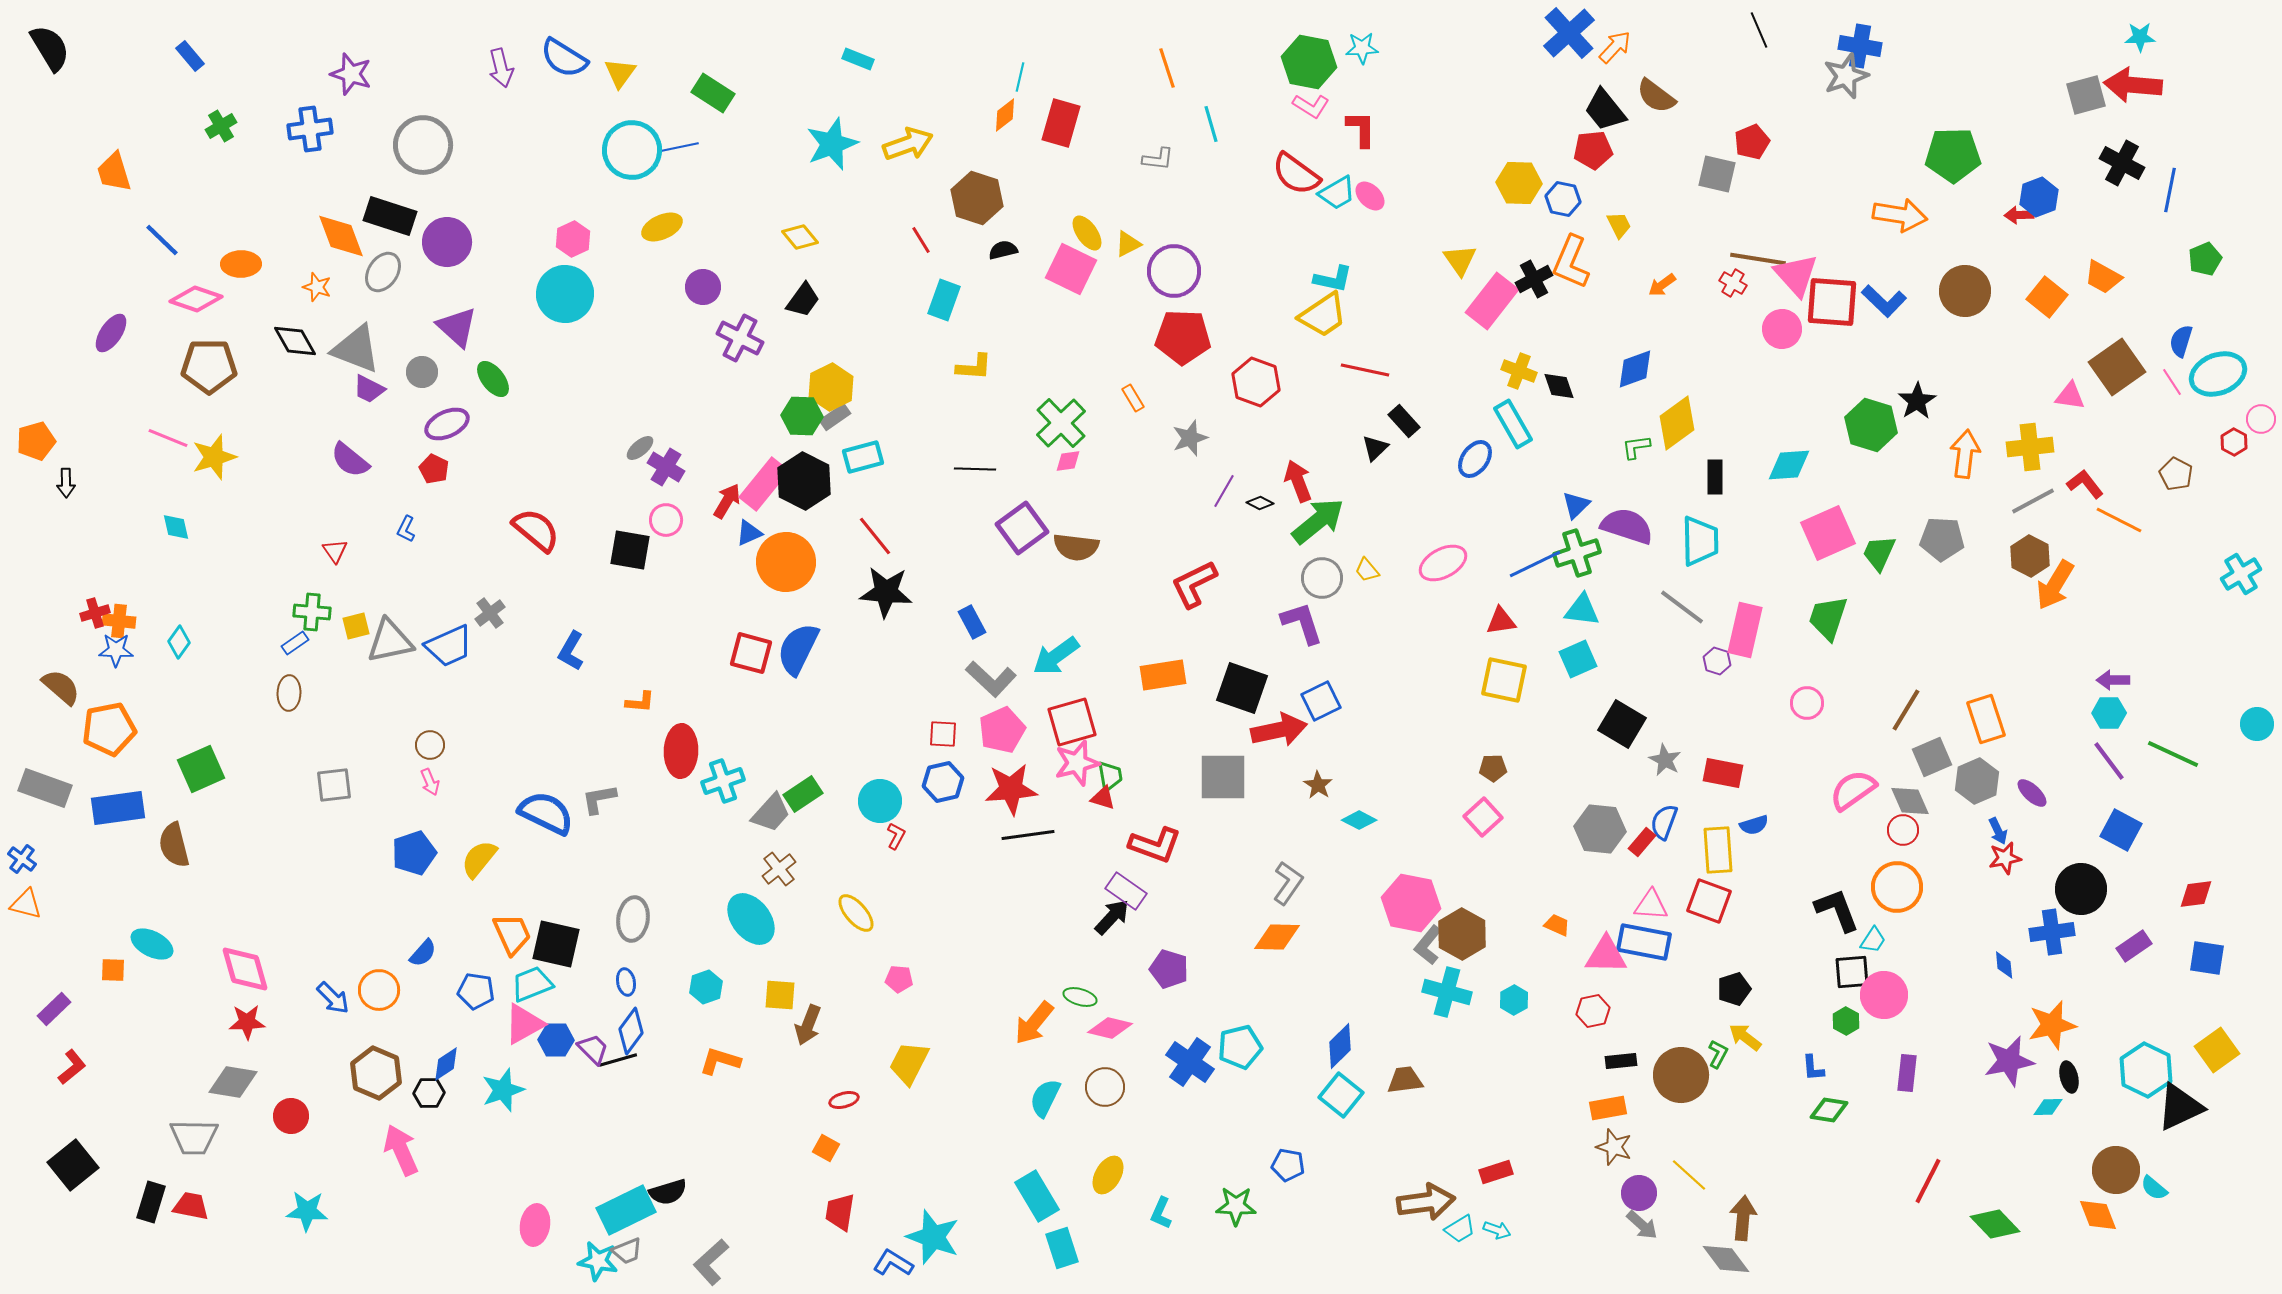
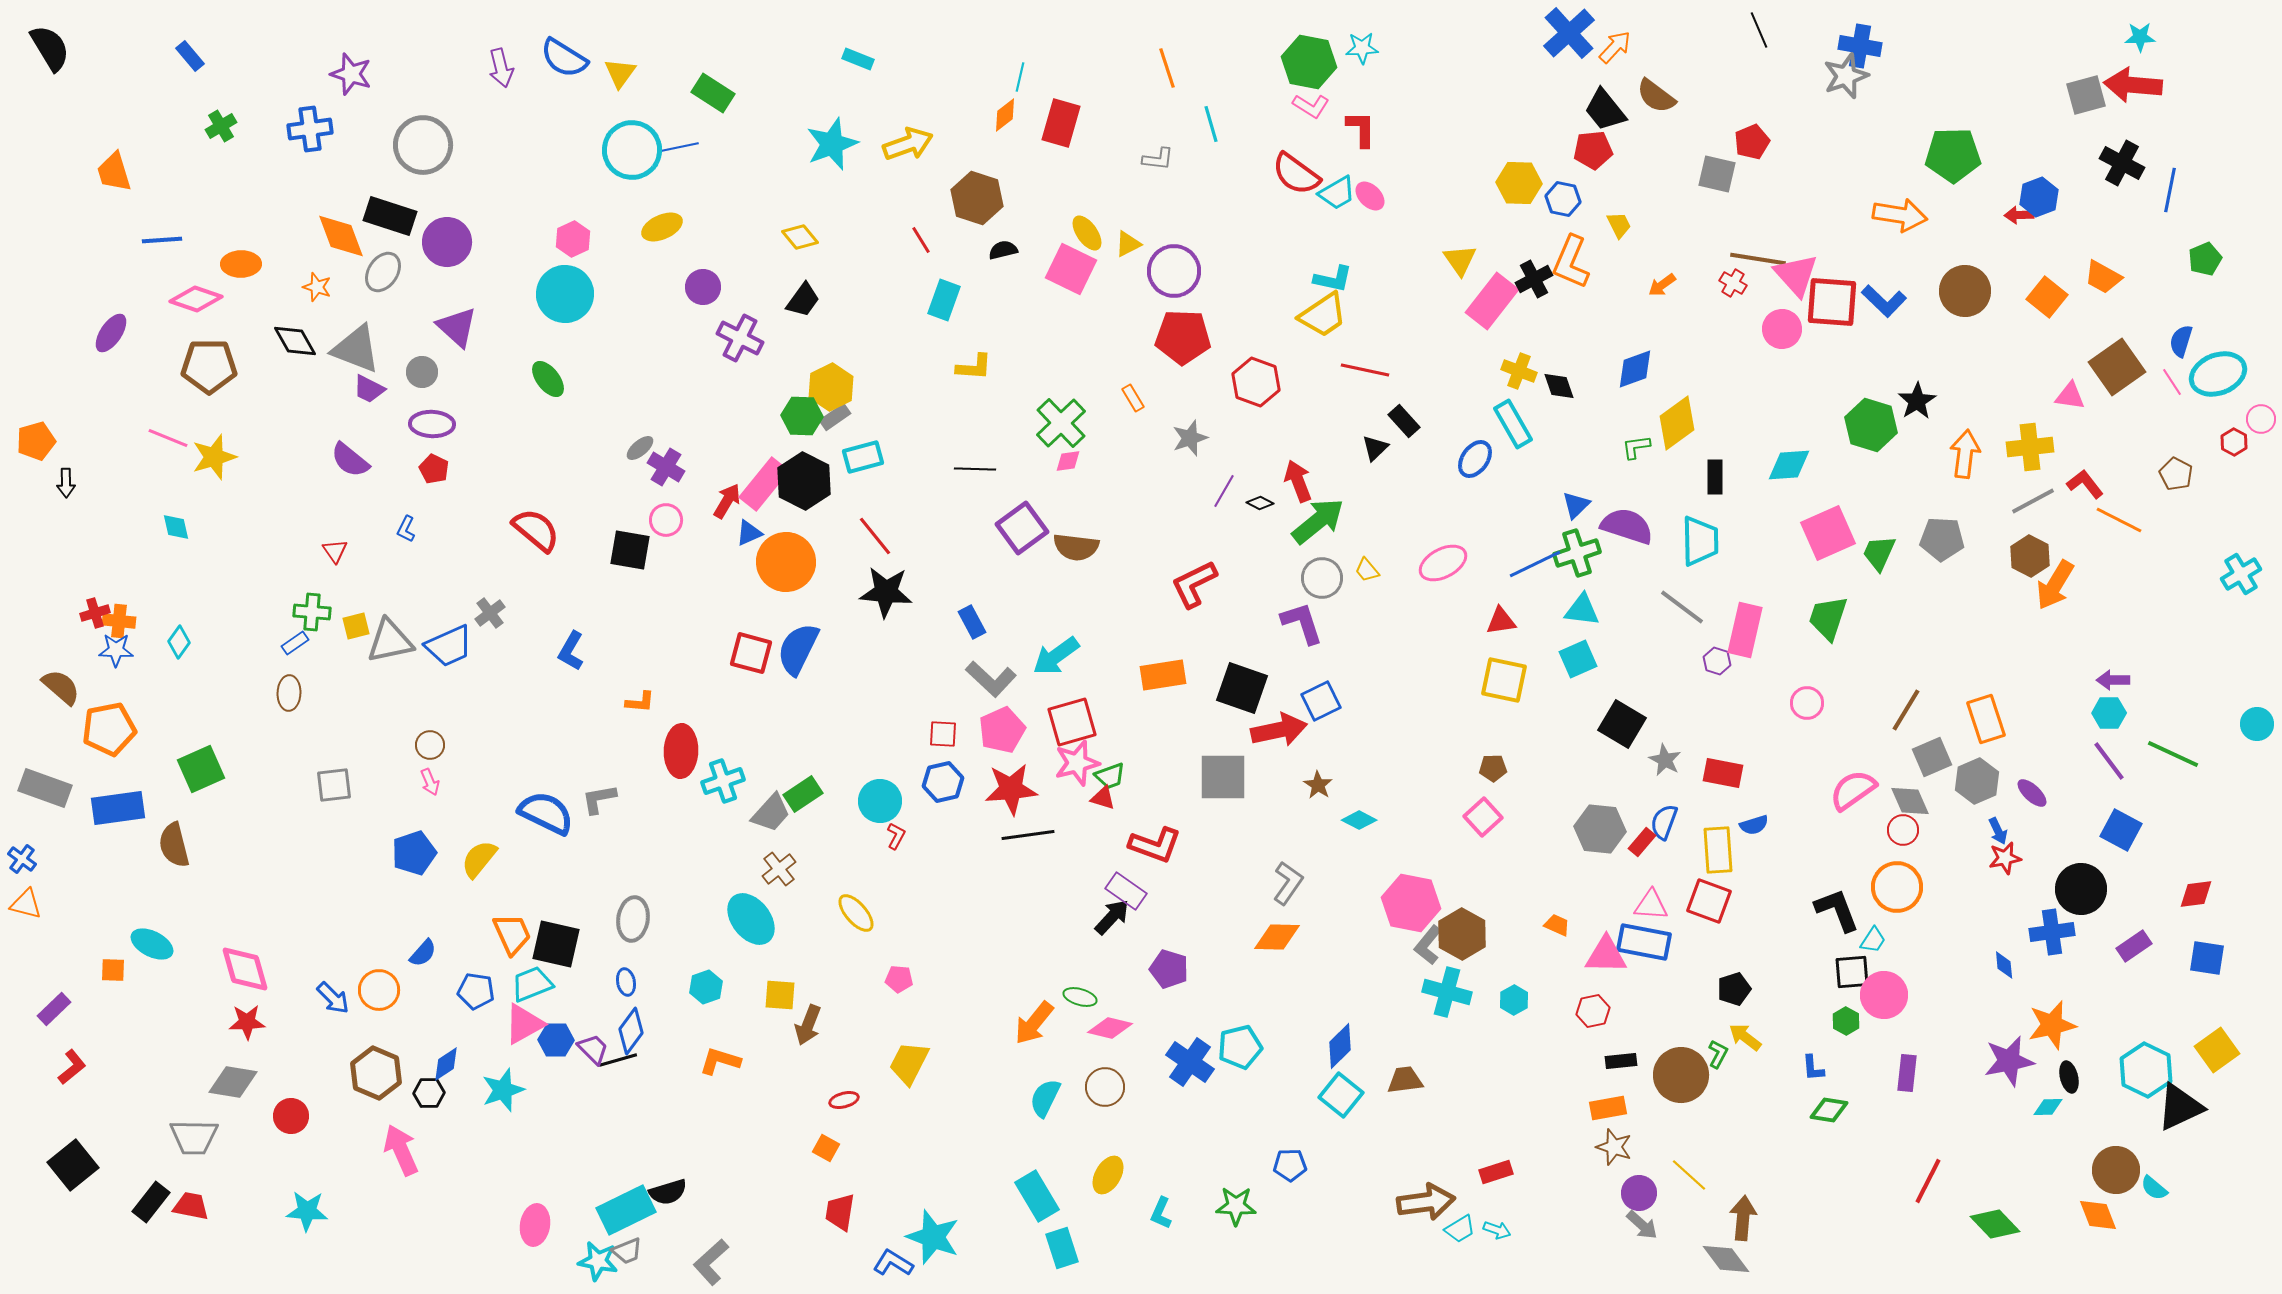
blue line at (162, 240): rotated 48 degrees counterclockwise
green ellipse at (493, 379): moved 55 px right
purple ellipse at (447, 424): moved 15 px left; rotated 27 degrees clockwise
green trapezoid at (1110, 776): rotated 80 degrees clockwise
blue pentagon at (1288, 1165): moved 2 px right; rotated 12 degrees counterclockwise
black rectangle at (151, 1202): rotated 21 degrees clockwise
